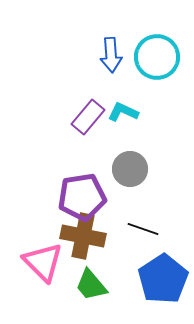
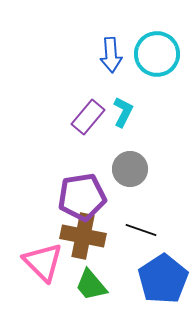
cyan circle: moved 3 px up
cyan L-shape: rotated 92 degrees clockwise
black line: moved 2 px left, 1 px down
